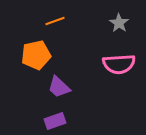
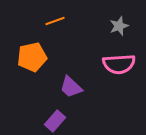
gray star: moved 3 px down; rotated 18 degrees clockwise
orange pentagon: moved 4 px left, 2 px down
purple trapezoid: moved 12 px right
purple rectangle: rotated 30 degrees counterclockwise
